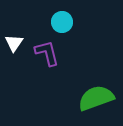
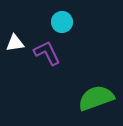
white triangle: moved 1 px right; rotated 48 degrees clockwise
purple L-shape: rotated 12 degrees counterclockwise
